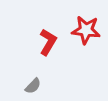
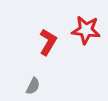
gray semicircle: rotated 18 degrees counterclockwise
